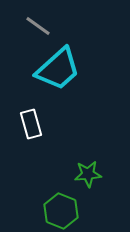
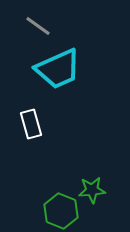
cyan trapezoid: rotated 18 degrees clockwise
green star: moved 4 px right, 16 px down
